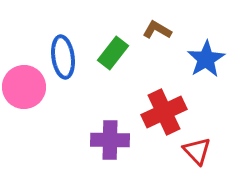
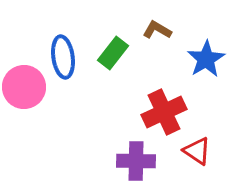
purple cross: moved 26 px right, 21 px down
red triangle: rotated 12 degrees counterclockwise
